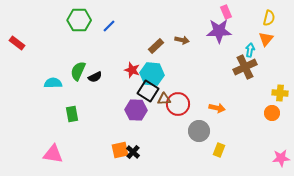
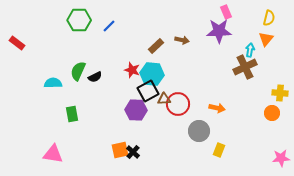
black square: rotated 30 degrees clockwise
